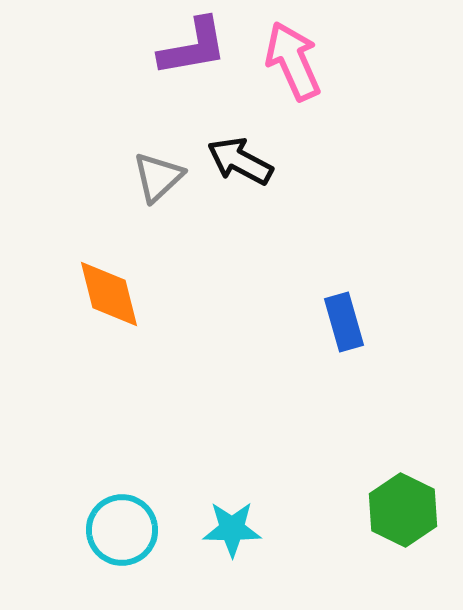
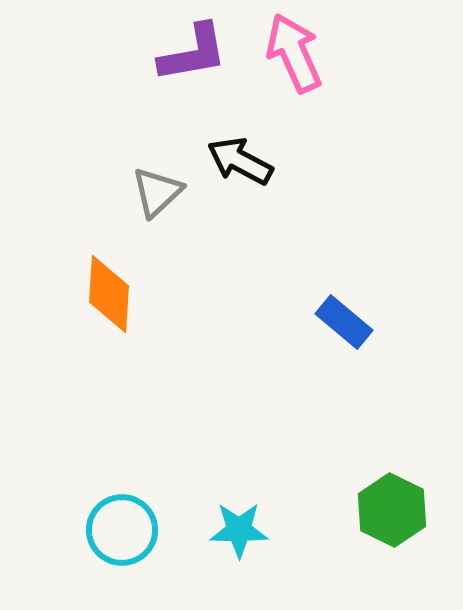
purple L-shape: moved 6 px down
pink arrow: moved 1 px right, 8 px up
gray triangle: moved 1 px left, 15 px down
orange diamond: rotated 18 degrees clockwise
blue rectangle: rotated 34 degrees counterclockwise
green hexagon: moved 11 px left
cyan star: moved 7 px right, 1 px down
